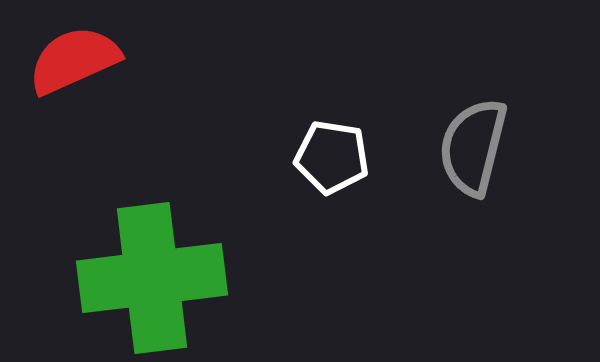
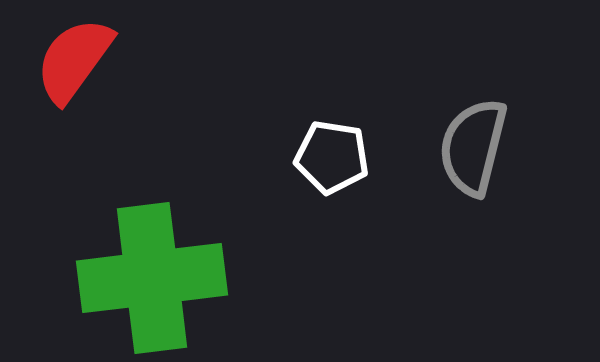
red semicircle: rotated 30 degrees counterclockwise
